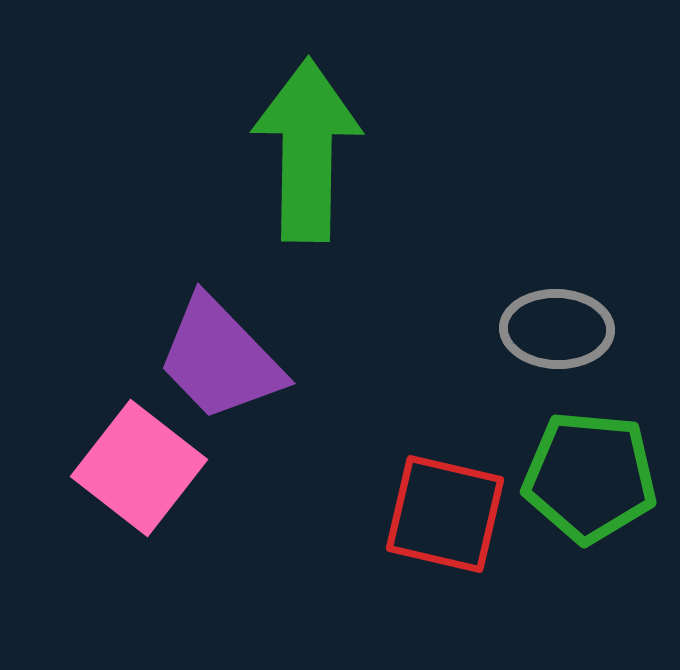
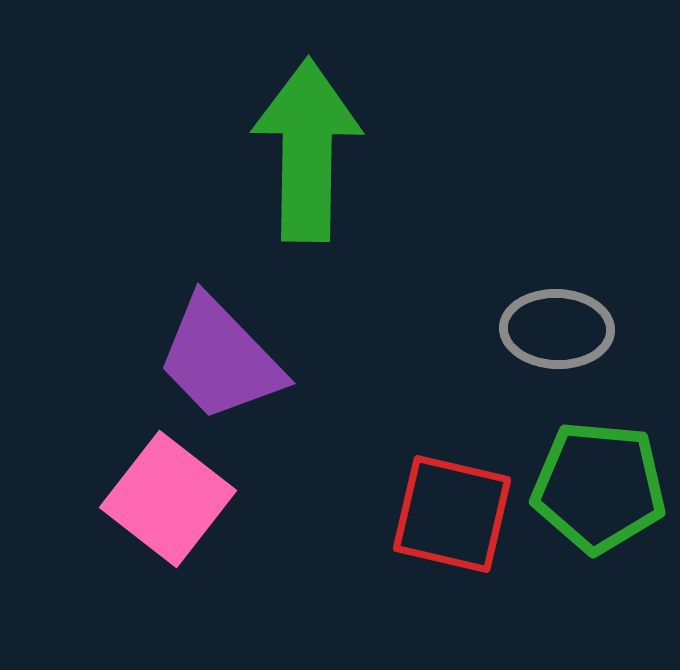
pink square: moved 29 px right, 31 px down
green pentagon: moved 9 px right, 10 px down
red square: moved 7 px right
